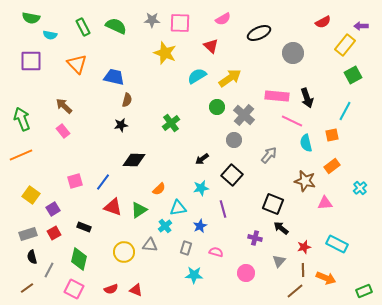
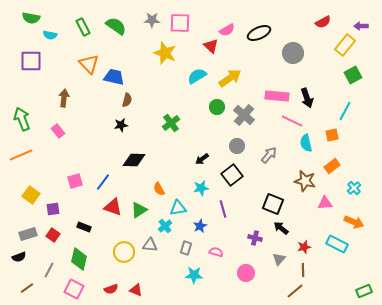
pink semicircle at (223, 19): moved 4 px right, 11 px down
green semicircle at (116, 26): rotated 10 degrees clockwise
orange triangle at (77, 64): moved 12 px right
brown arrow at (64, 106): moved 8 px up; rotated 54 degrees clockwise
pink rectangle at (63, 131): moved 5 px left
gray circle at (234, 140): moved 3 px right, 6 px down
black square at (232, 175): rotated 10 degrees clockwise
cyan cross at (360, 188): moved 6 px left
orange semicircle at (159, 189): rotated 104 degrees clockwise
purple square at (53, 209): rotated 24 degrees clockwise
red square at (54, 233): moved 1 px left, 2 px down; rotated 24 degrees counterclockwise
black semicircle at (32, 257): moved 13 px left; rotated 96 degrees counterclockwise
gray triangle at (279, 261): moved 2 px up
orange arrow at (326, 278): moved 28 px right, 56 px up
